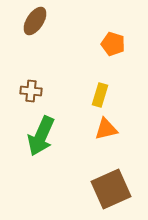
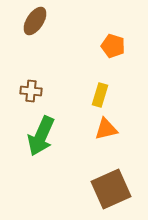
orange pentagon: moved 2 px down
